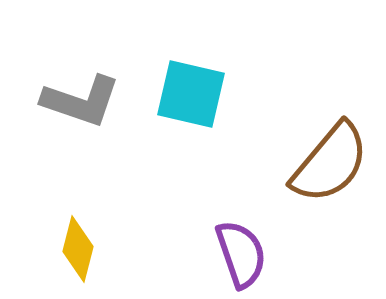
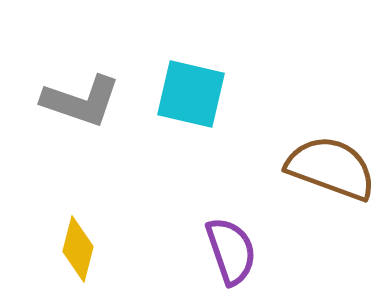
brown semicircle: moved 1 px right, 5 px down; rotated 110 degrees counterclockwise
purple semicircle: moved 10 px left, 3 px up
